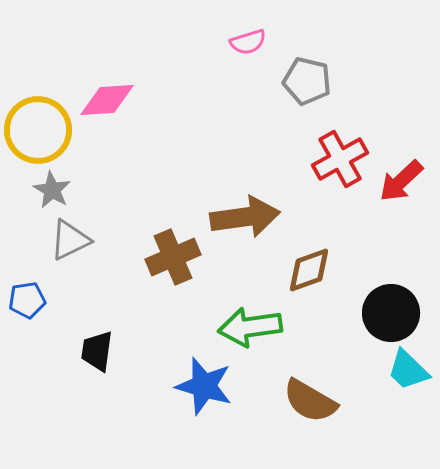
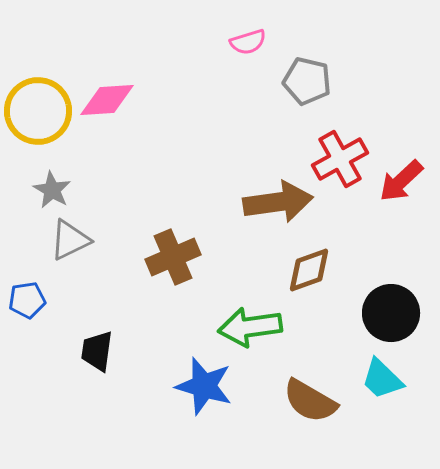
yellow circle: moved 19 px up
brown arrow: moved 33 px right, 15 px up
cyan trapezoid: moved 26 px left, 9 px down
